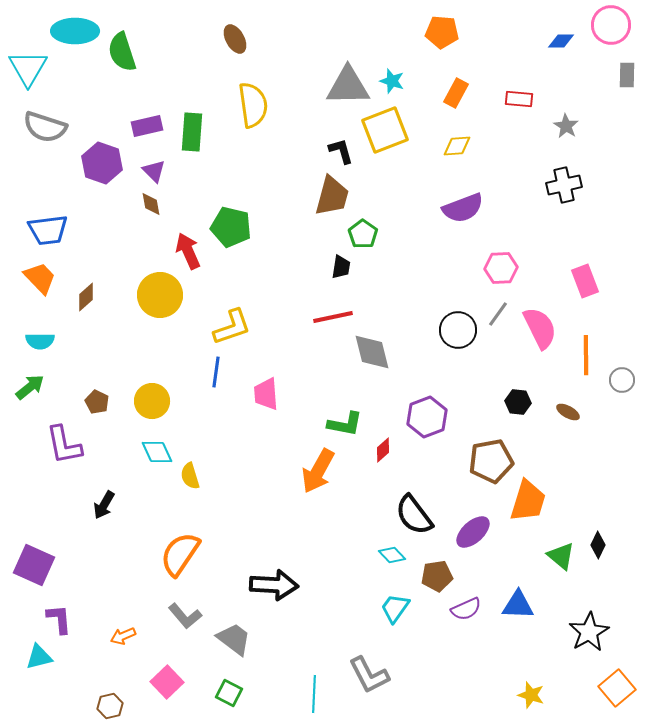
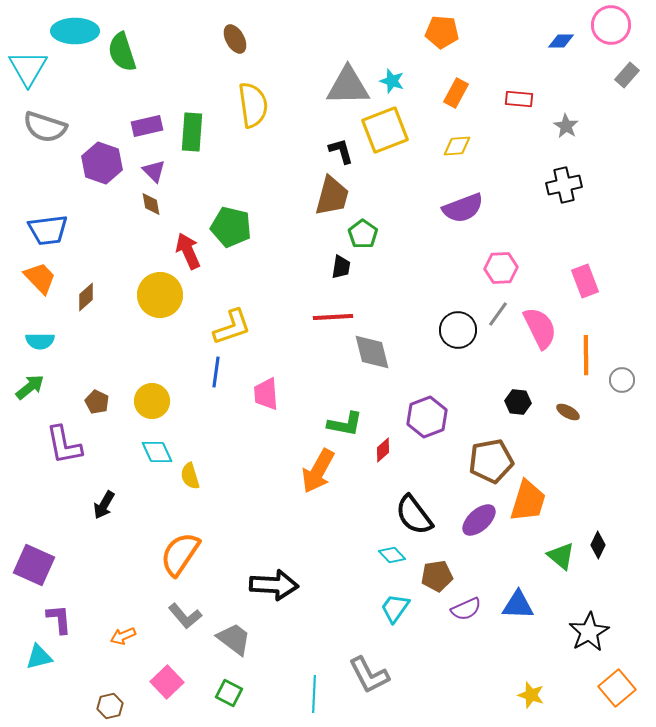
gray rectangle at (627, 75): rotated 40 degrees clockwise
red line at (333, 317): rotated 9 degrees clockwise
purple ellipse at (473, 532): moved 6 px right, 12 px up
